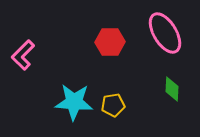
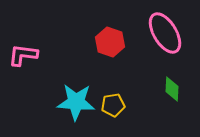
red hexagon: rotated 20 degrees clockwise
pink L-shape: rotated 52 degrees clockwise
cyan star: moved 2 px right
